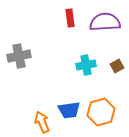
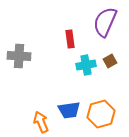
red rectangle: moved 21 px down
purple semicircle: rotated 64 degrees counterclockwise
gray cross: rotated 15 degrees clockwise
brown square: moved 7 px left, 5 px up
orange hexagon: moved 2 px down
orange arrow: moved 1 px left
